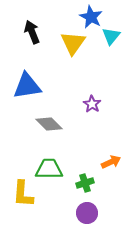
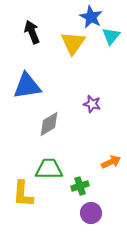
purple star: rotated 18 degrees counterclockwise
gray diamond: rotated 76 degrees counterclockwise
green cross: moved 5 px left, 3 px down
purple circle: moved 4 px right
